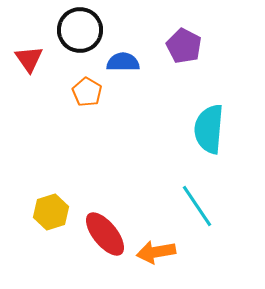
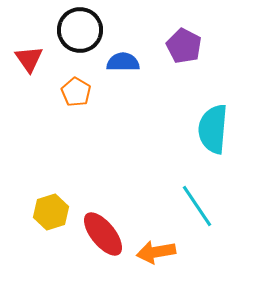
orange pentagon: moved 11 px left
cyan semicircle: moved 4 px right
red ellipse: moved 2 px left
